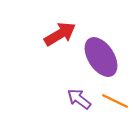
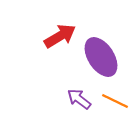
red arrow: moved 2 px down
